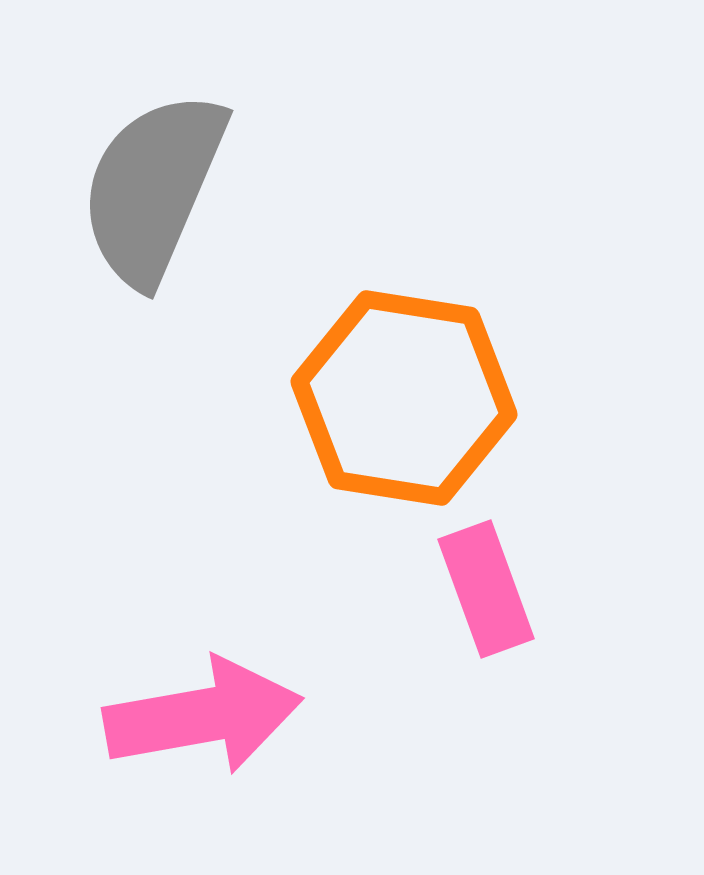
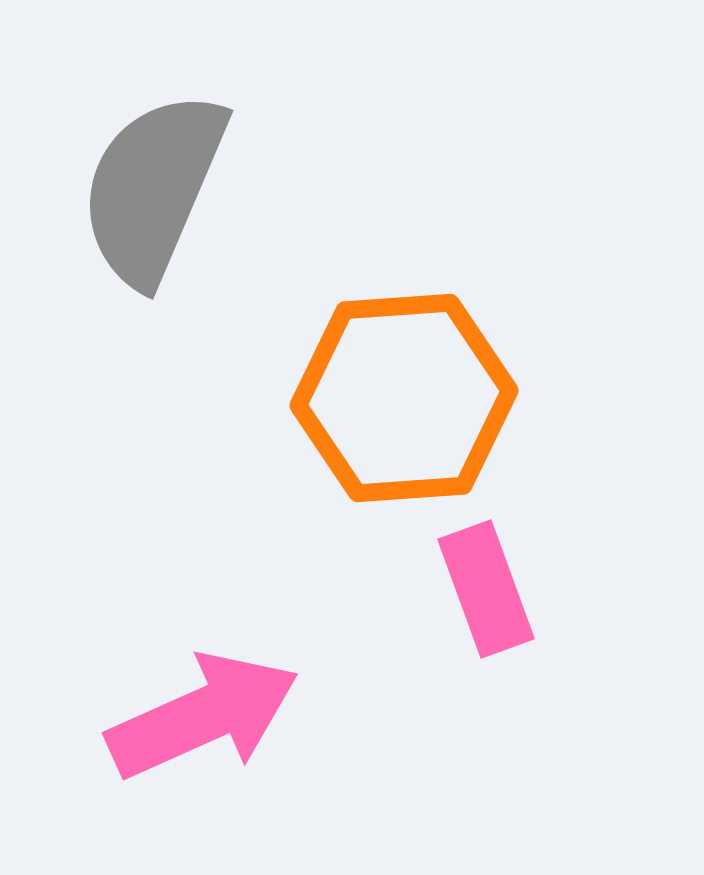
orange hexagon: rotated 13 degrees counterclockwise
pink arrow: rotated 14 degrees counterclockwise
